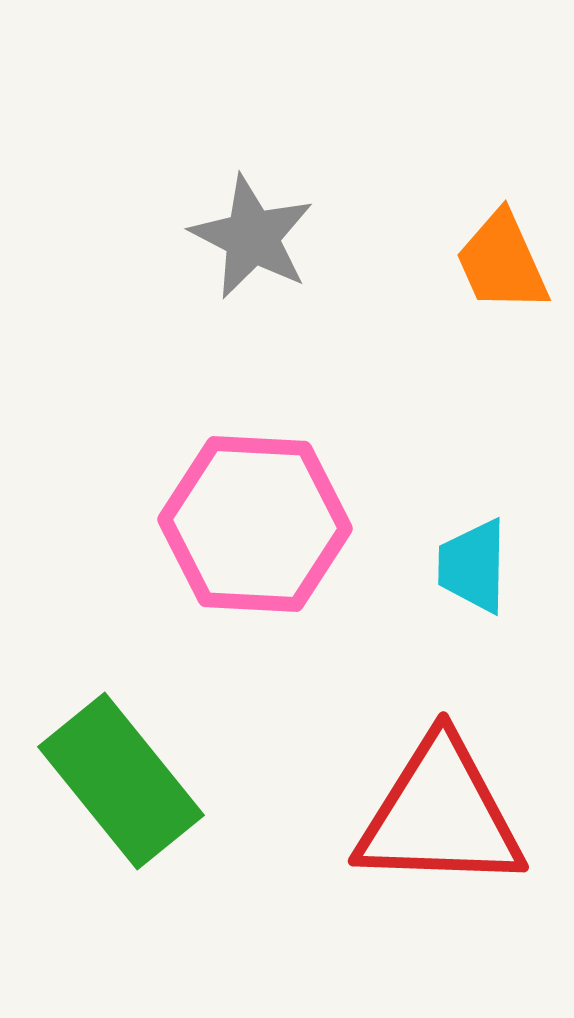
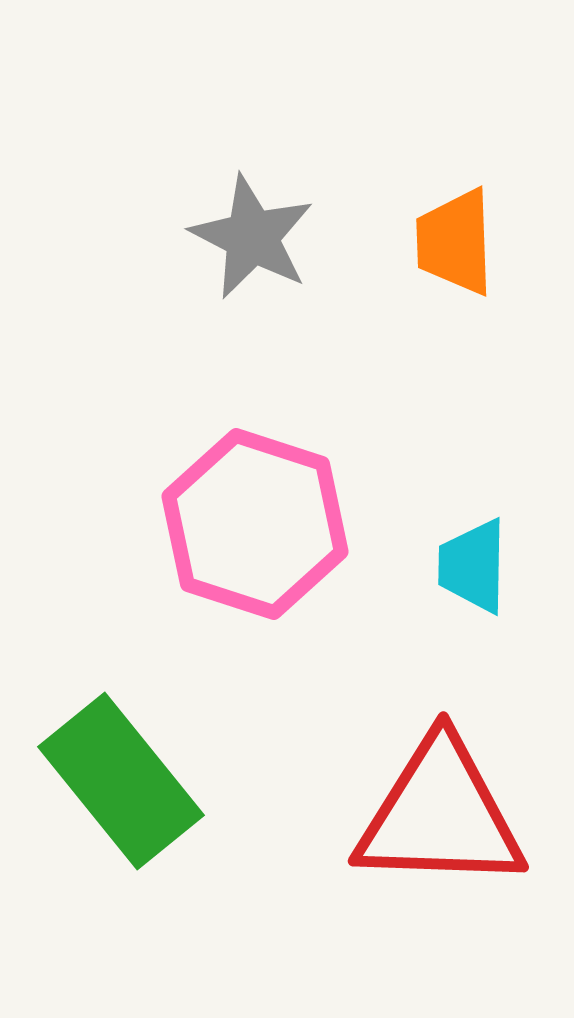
orange trapezoid: moved 47 px left, 20 px up; rotated 22 degrees clockwise
pink hexagon: rotated 15 degrees clockwise
